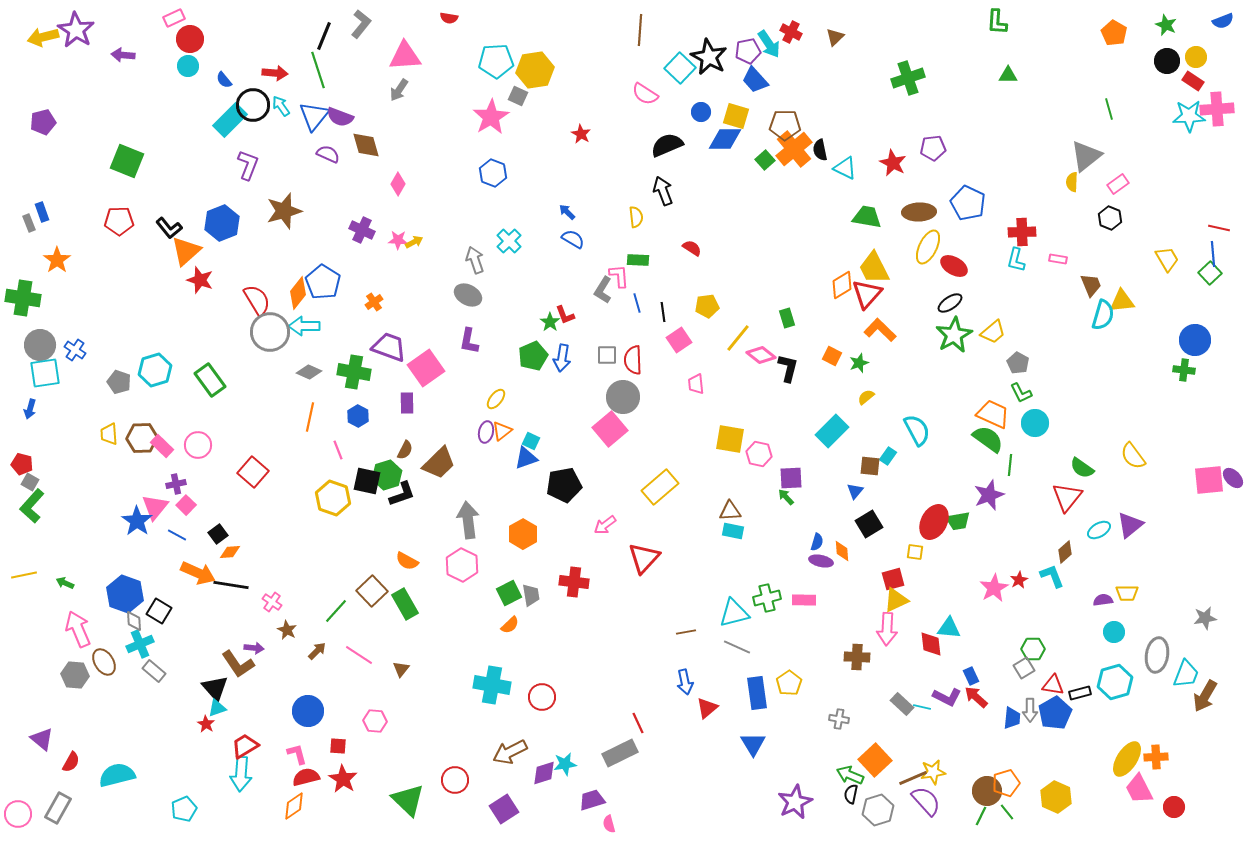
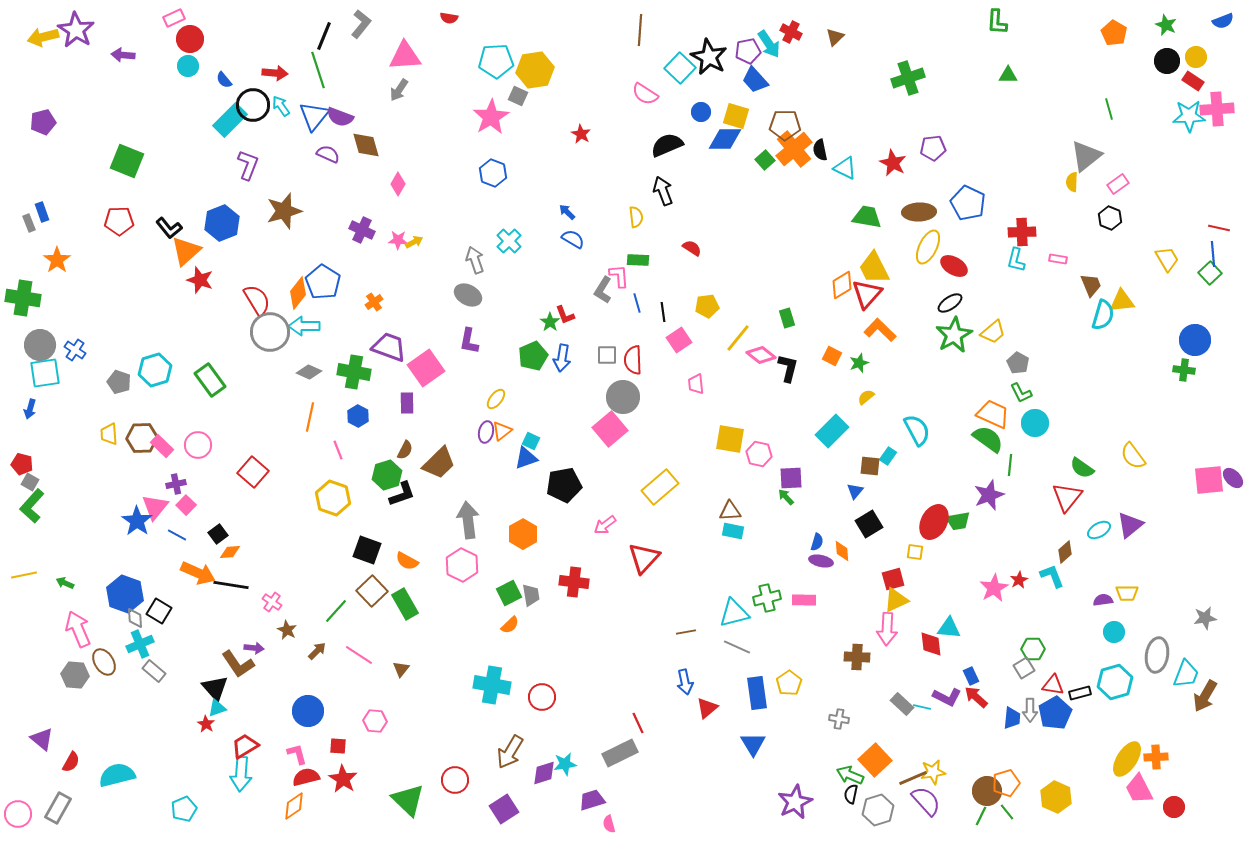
black square at (367, 481): moved 69 px down; rotated 8 degrees clockwise
gray diamond at (134, 621): moved 1 px right, 3 px up
brown arrow at (510, 752): rotated 32 degrees counterclockwise
